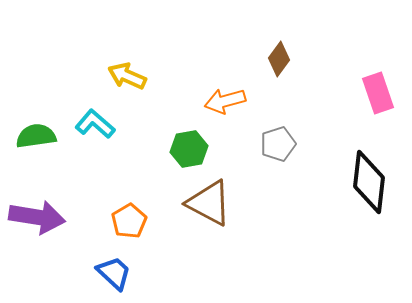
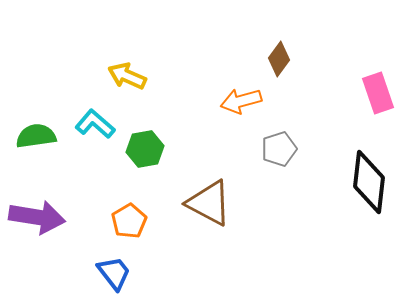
orange arrow: moved 16 px right
gray pentagon: moved 1 px right, 5 px down
green hexagon: moved 44 px left
blue trapezoid: rotated 9 degrees clockwise
